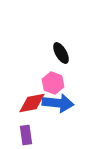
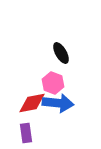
purple rectangle: moved 2 px up
